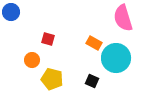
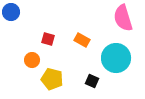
orange rectangle: moved 12 px left, 3 px up
